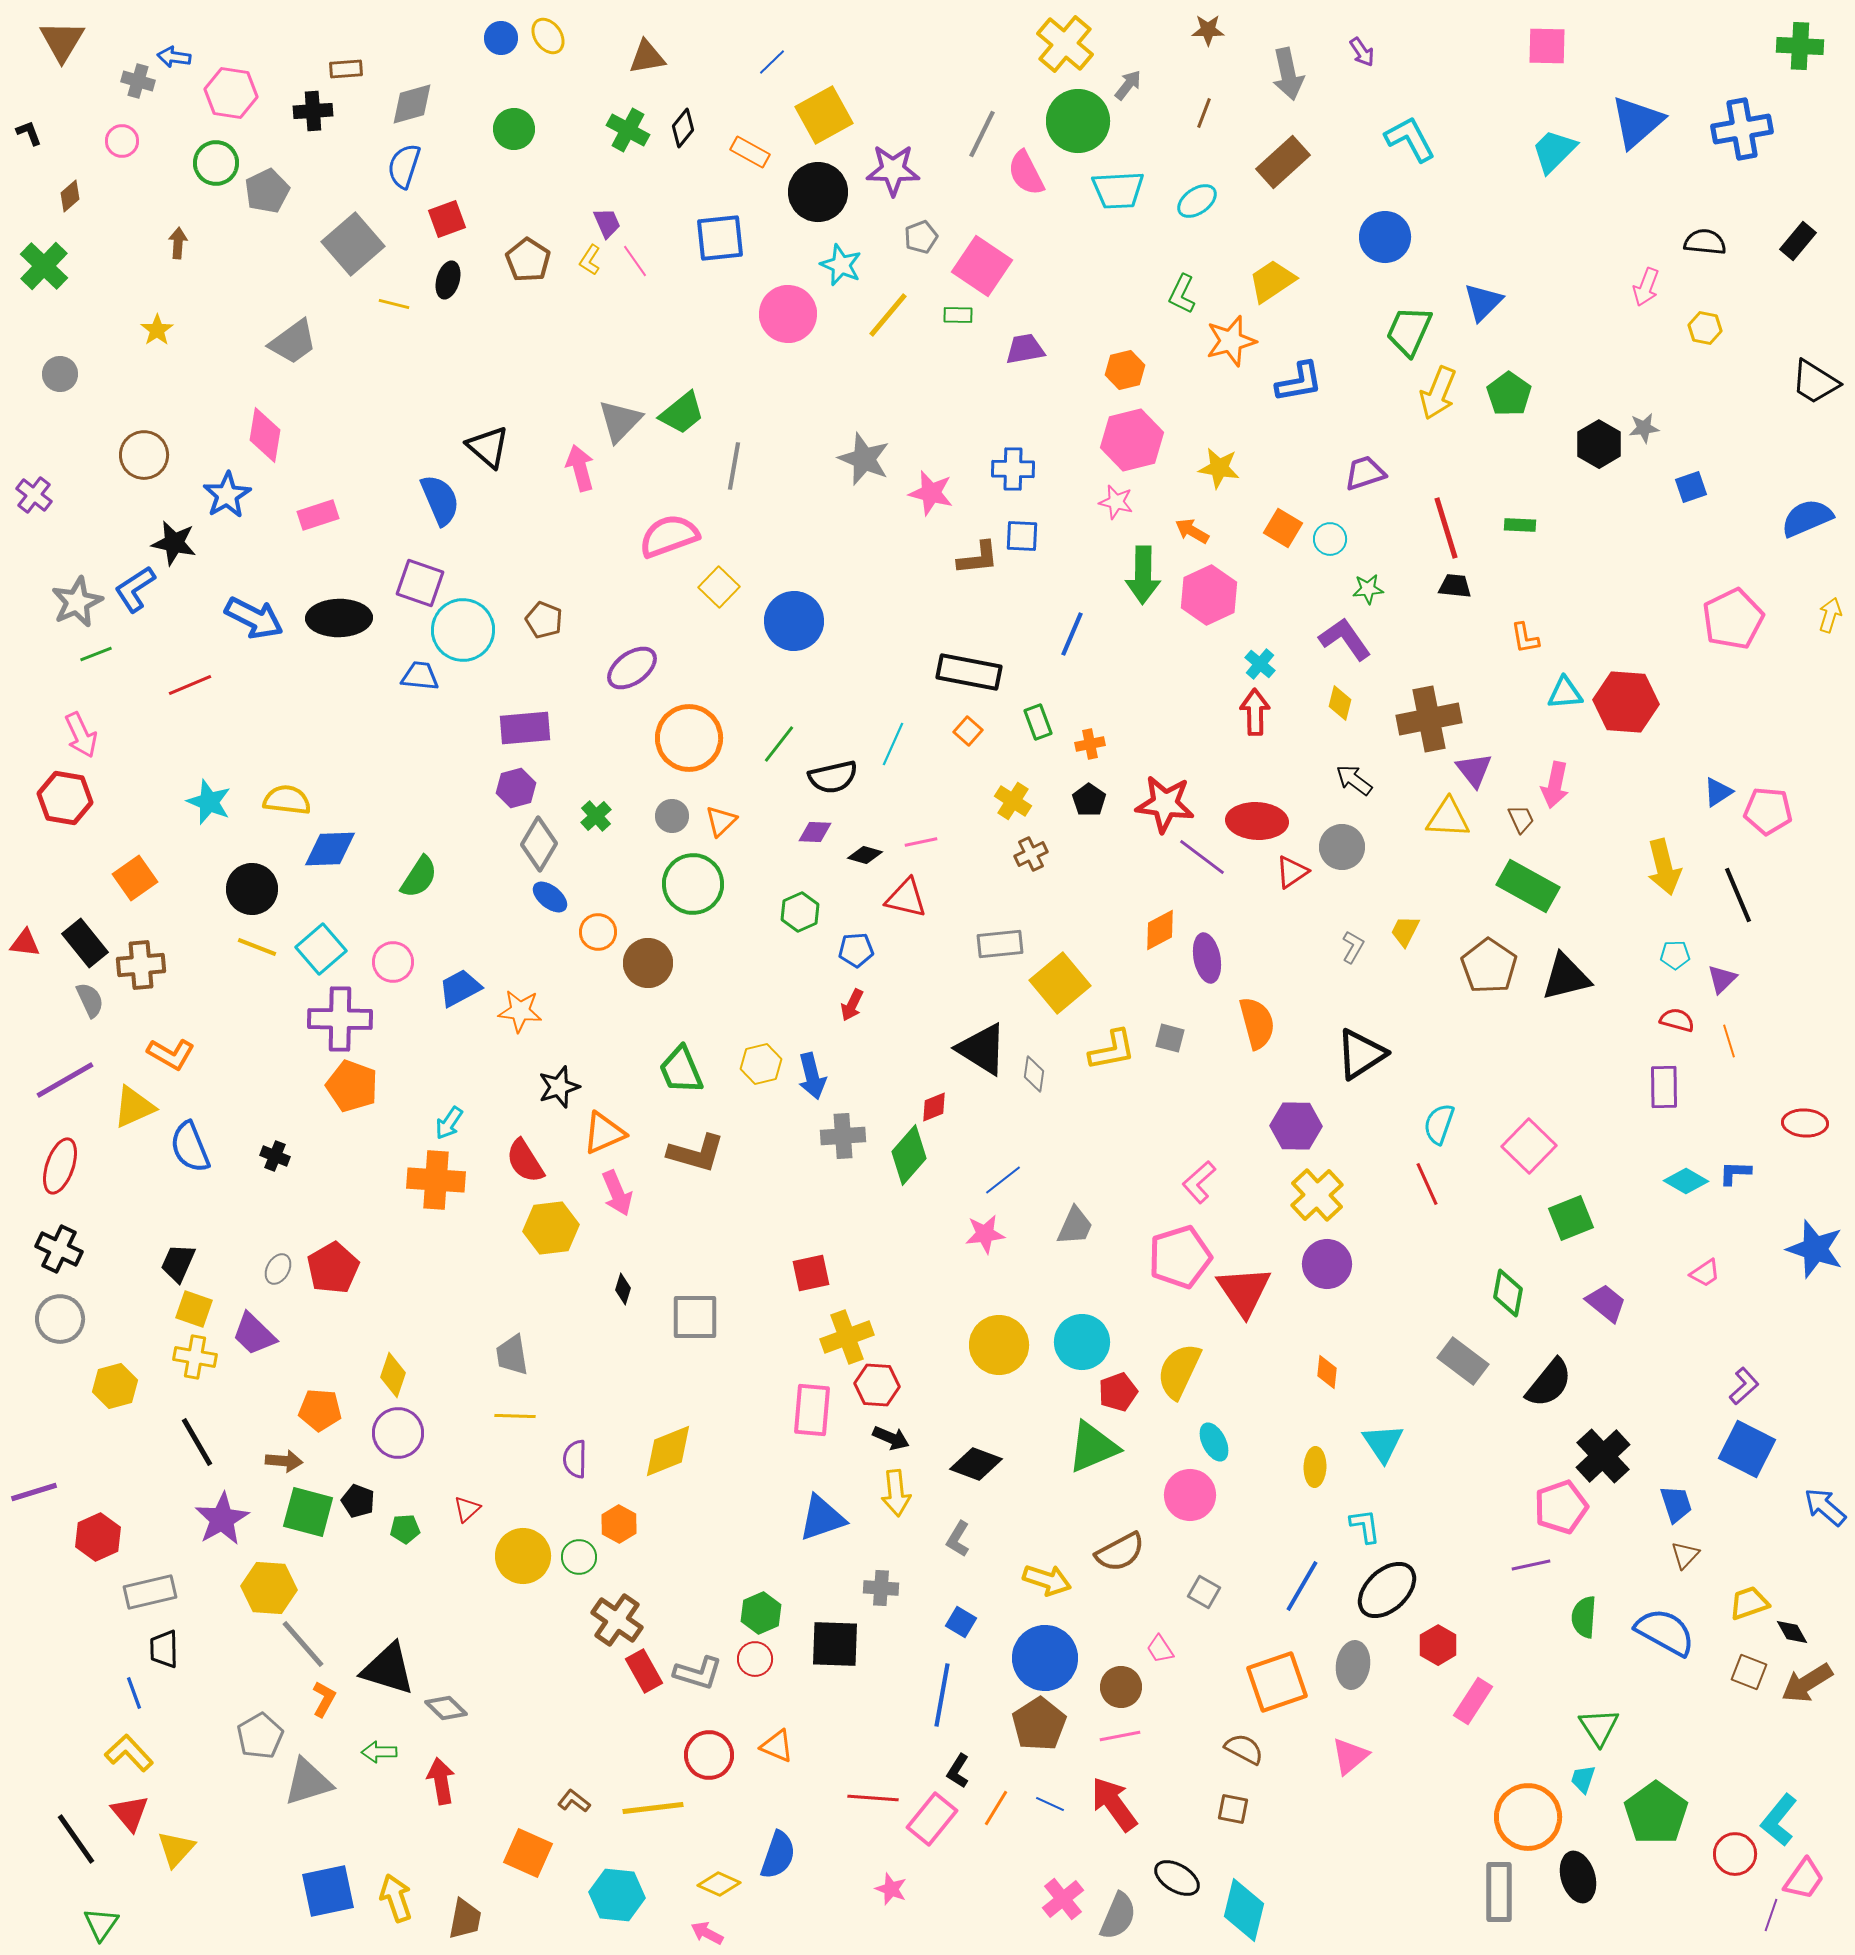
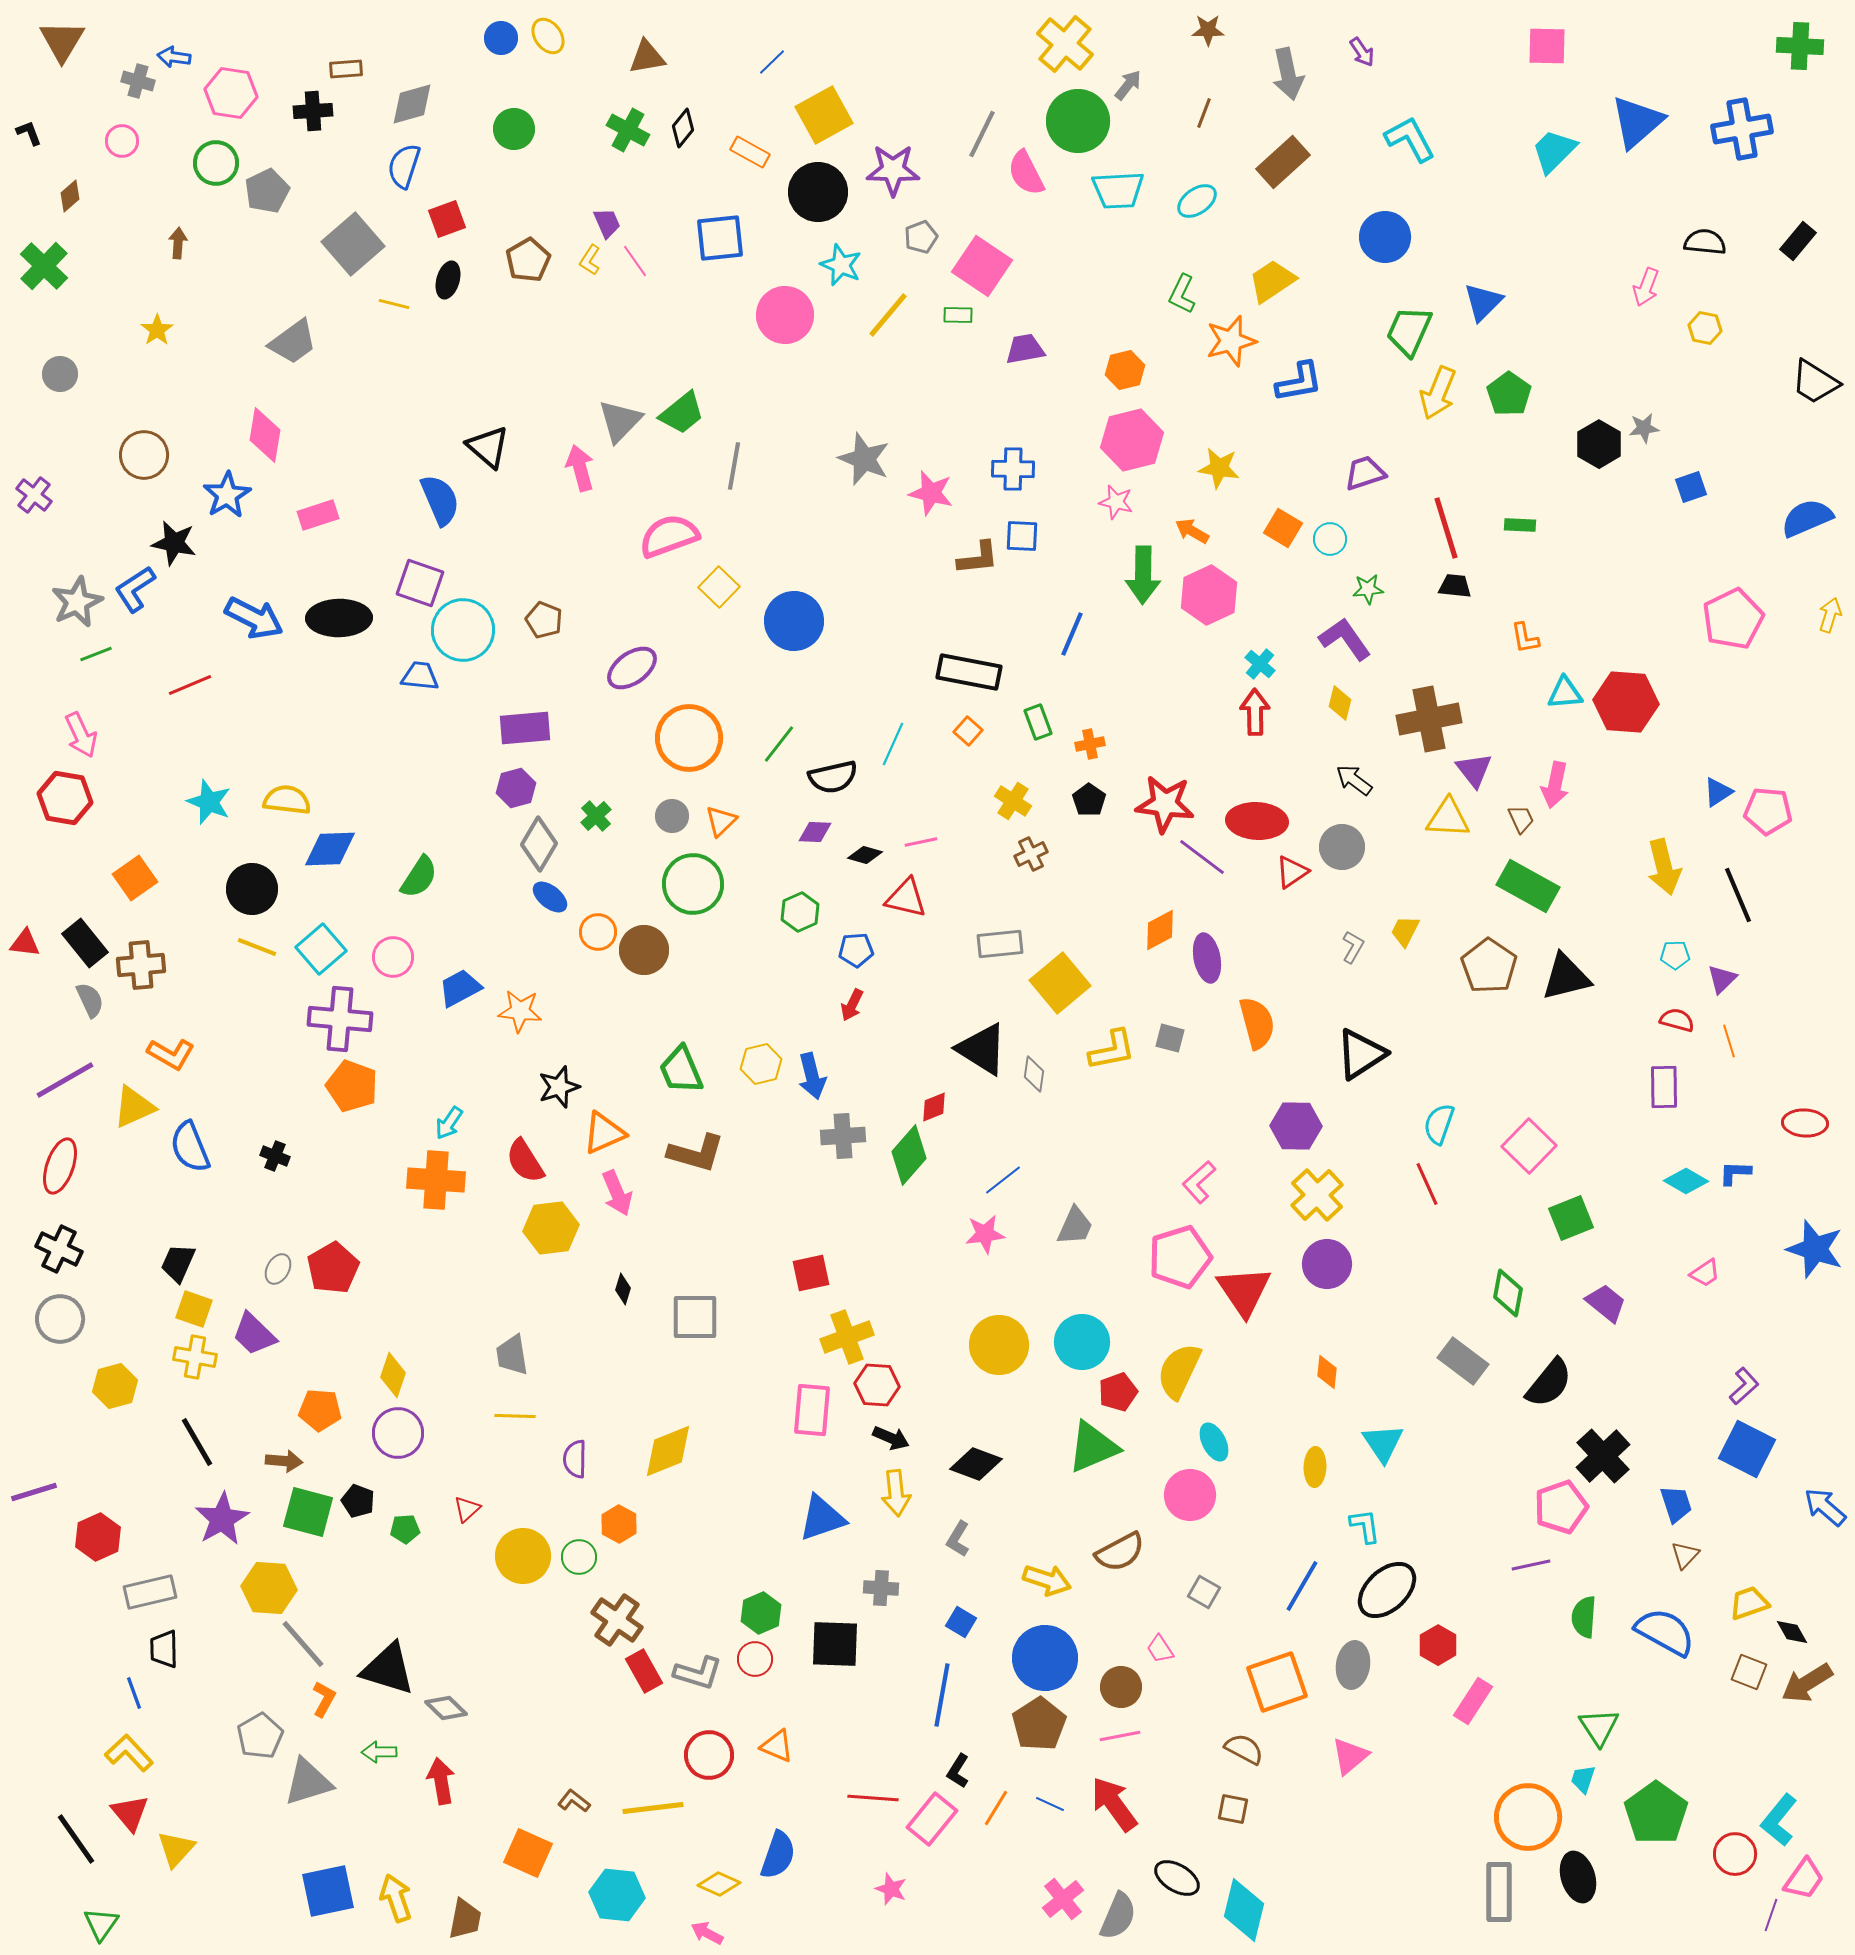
brown pentagon at (528, 260): rotated 9 degrees clockwise
pink circle at (788, 314): moved 3 px left, 1 px down
pink circle at (393, 962): moved 5 px up
brown circle at (648, 963): moved 4 px left, 13 px up
purple cross at (340, 1019): rotated 4 degrees clockwise
